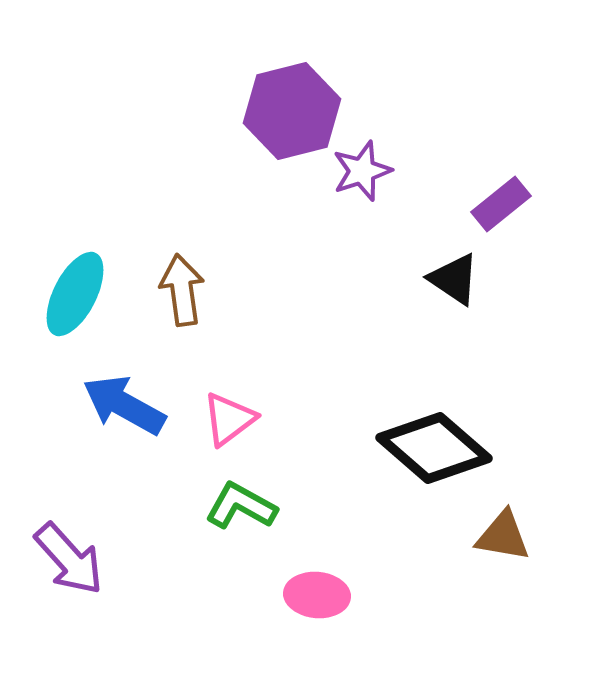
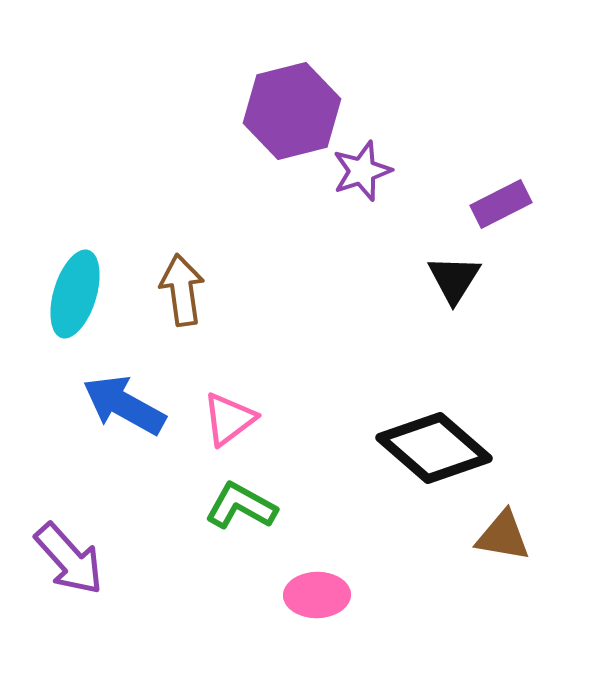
purple rectangle: rotated 12 degrees clockwise
black triangle: rotated 28 degrees clockwise
cyan ellipse: rotated 10 degrees counterclockwise
pink ellipse: rotated 6 degrees counterclockwise
